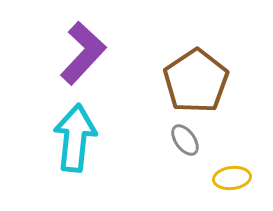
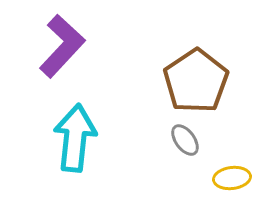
purple L-shape: moved 21 px left, 7 px up
